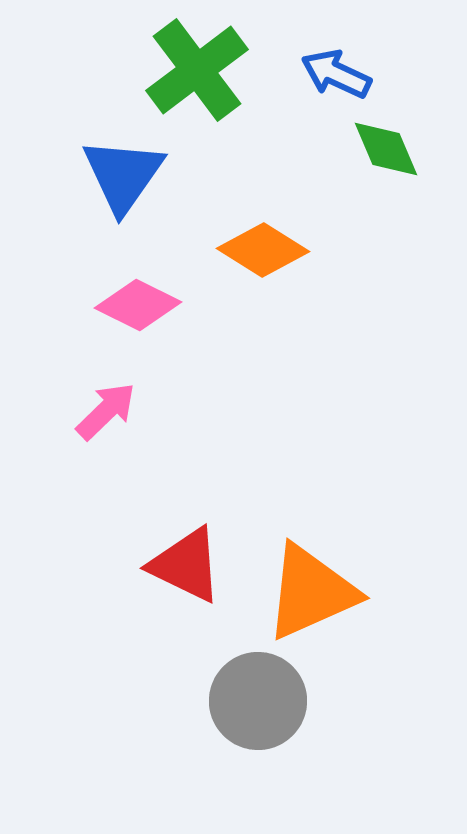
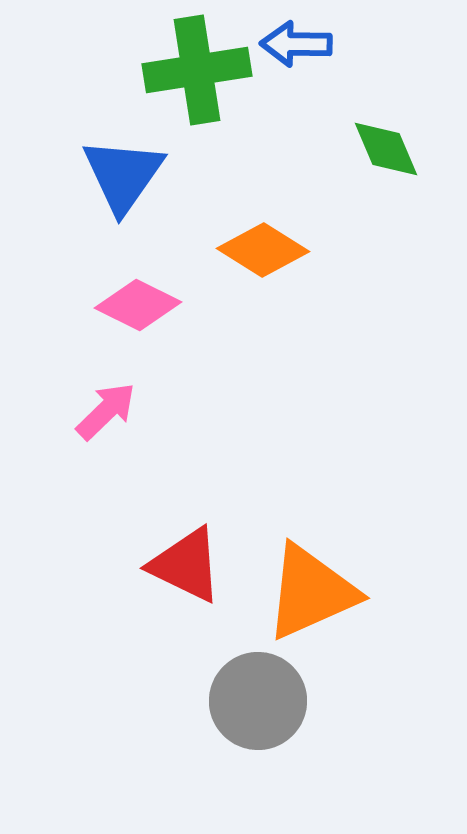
green cross: rotated 28 degrees clockwise
blue arrow: moved 40 px left, 30 px up; rotated 24 degrees counterclockwise
